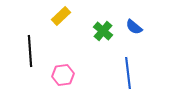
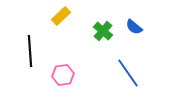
blue line: rotated 28 degrees counterclockwise
